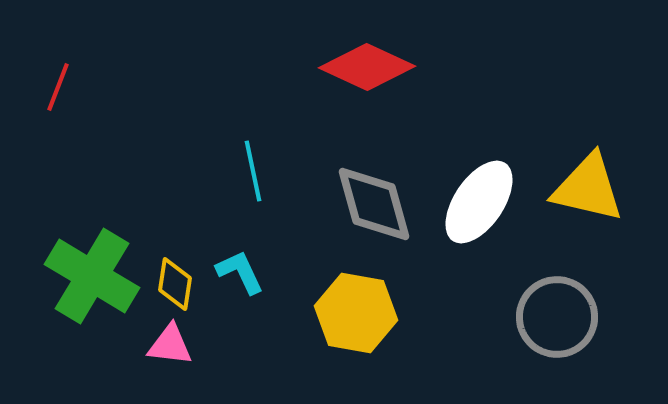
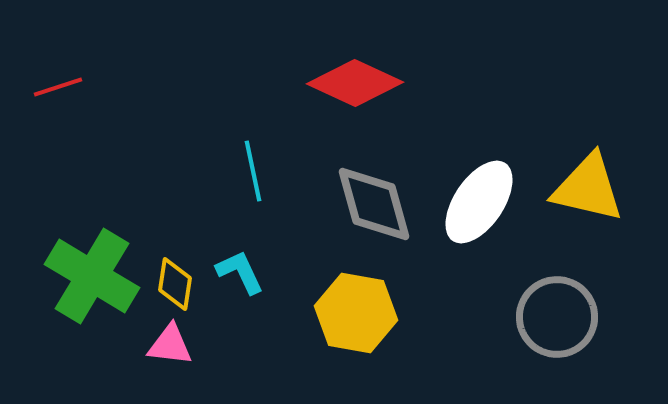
red diamond: moved 12 px left, 16 px down
red line: rotated 51 degrees clockwise
